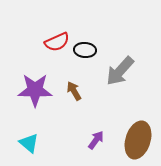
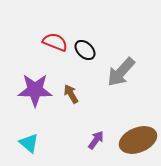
red semicircle: moved 2 px left; rotated 135 degrees counterclockwise
black ellipse: rotated 40 degrees clockwise
gray arrow: moved 1 px right, 1 px down
brown arrow: moved 3 px left, 3 px down
brown ellipse: rotated 51 degrees clockwise
